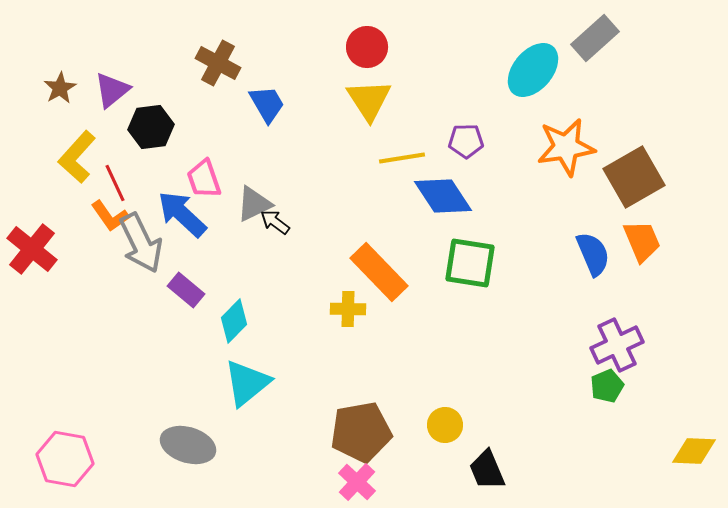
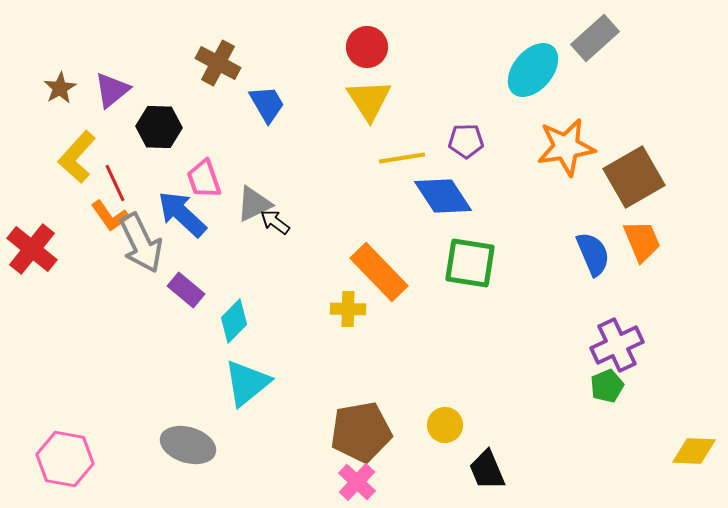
black hexagon: moved 8 px right; rotated 9 degrees clockwise
